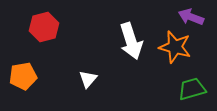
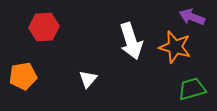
purple arrow: moved 1 px right
red hexagon: rotated 12 degrees clockwise
